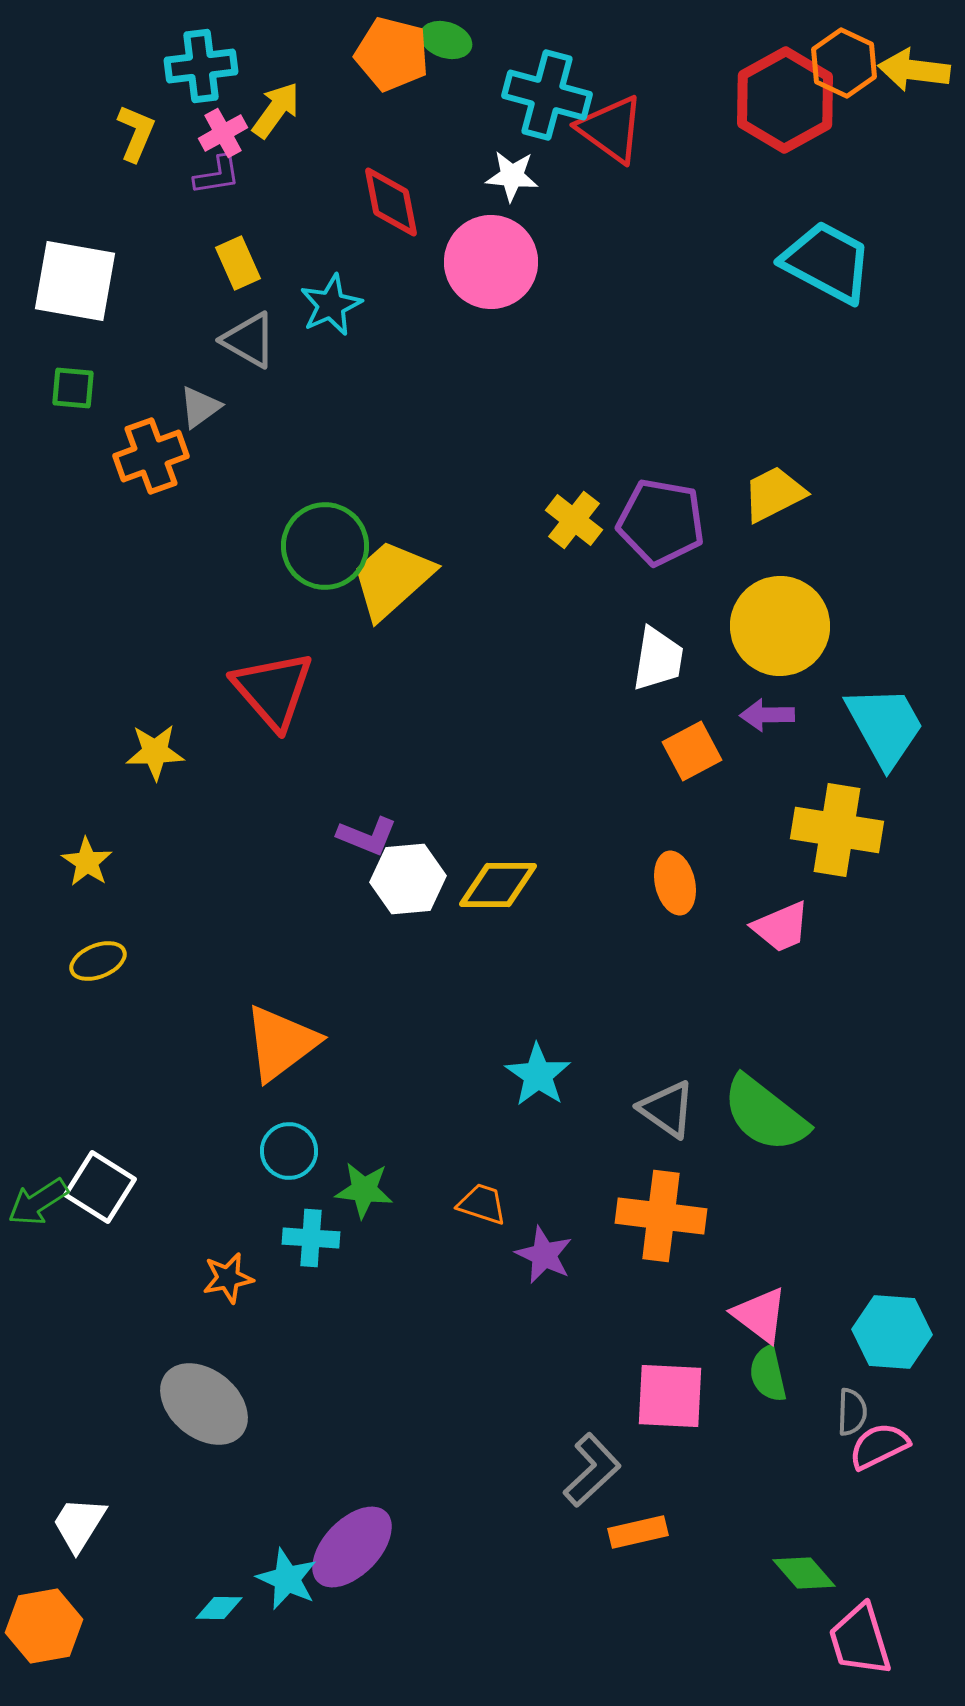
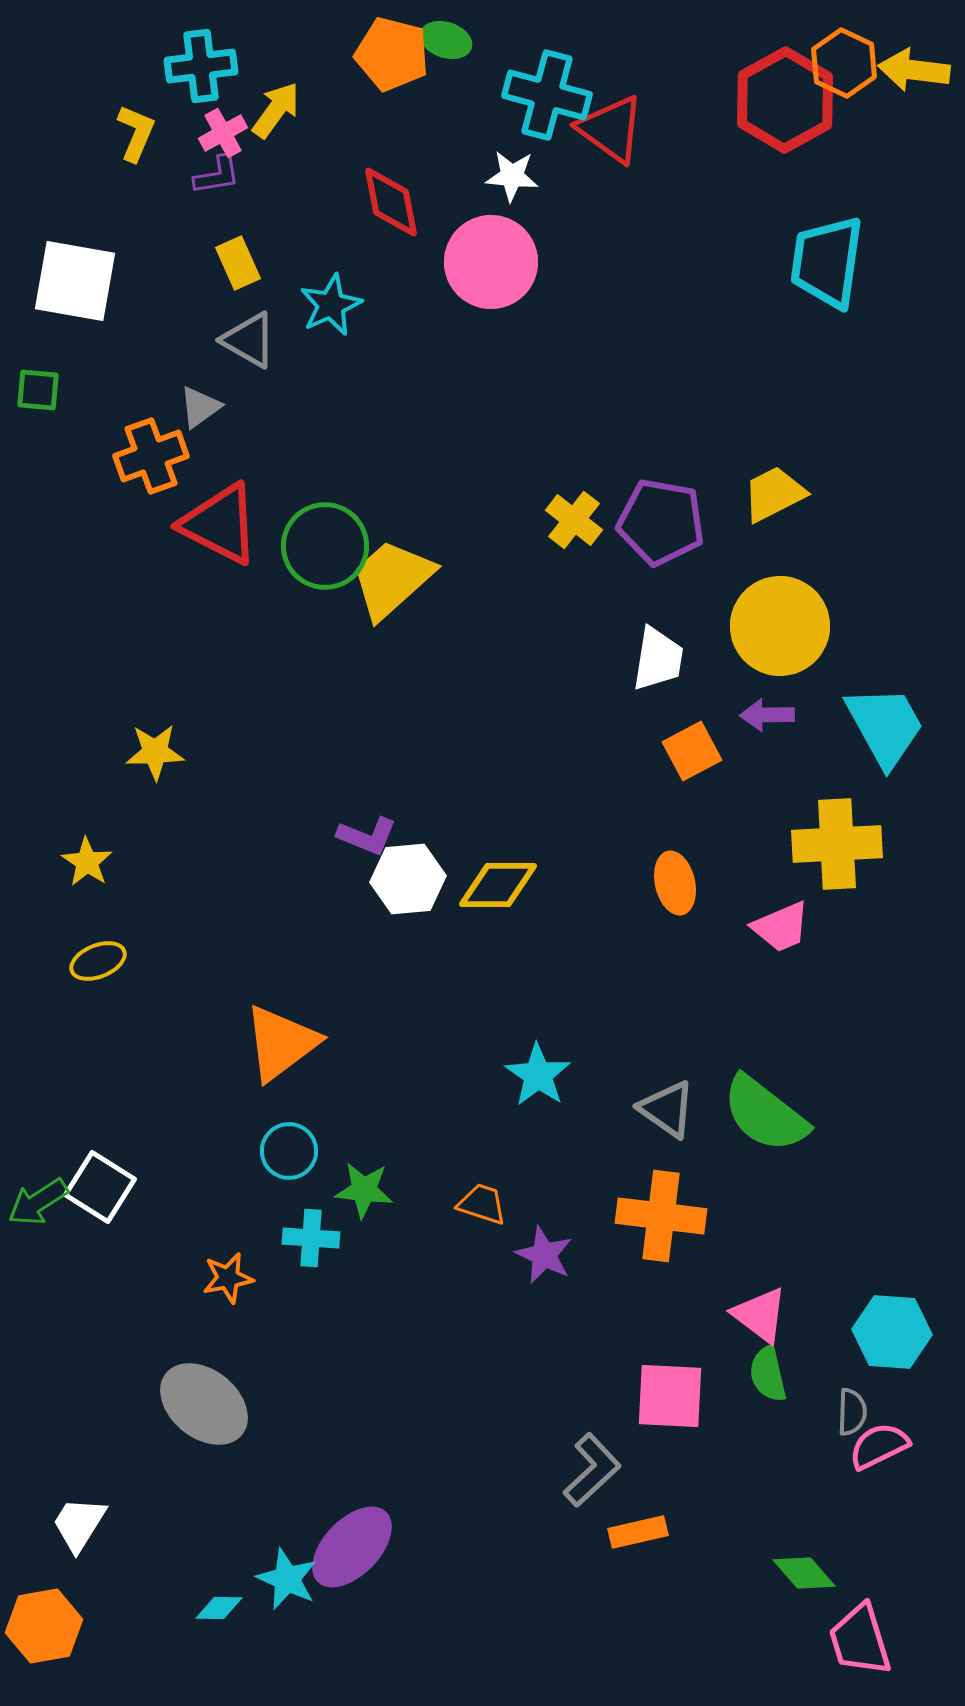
cyan trapezoid at (827, 262): rotated 110 degrees counterclockwise
green square at (73, 388): moved 35 px left, 2 px down
red triangle at (273, 690): moved 53 px left, 166 px up; rotated 22 degrees counterclockwise
yellow cross at (837, 830): moved 14 px down; rotated 12 degrees counterclockwise
